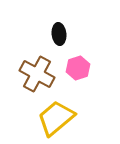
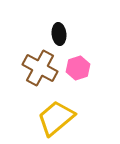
brown cross: moved 3 px right, 6 px up
